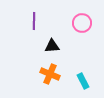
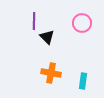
black triangle: moved 5 px left, 9 px up; rotated 49 degrees clockwise
orange cross: moved 1 px right, 1 px up; rotated 12 degrees counterclockwise
cyan rectangle: rotated 35 degrees clockwise
